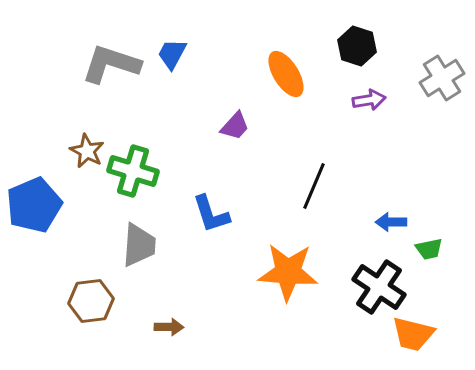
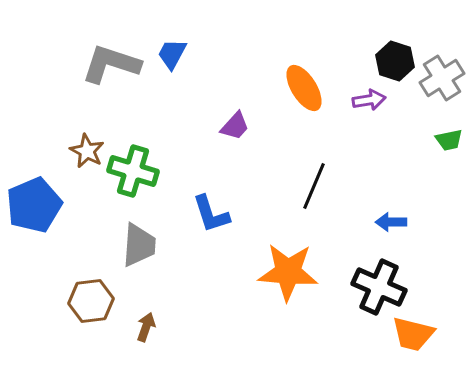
black hexagon: moved 38 px right, 15 px down
orange ellipse: moved 18 px right, 14 px down
green trapezoid: moved 20 px right, 109 px up
black cross: rotated 10 degrees counterclockwise
brown arrow: moved 23 px left; rotated 72 degrees counterclockwise
